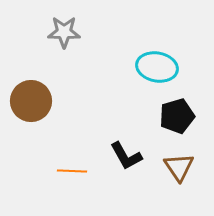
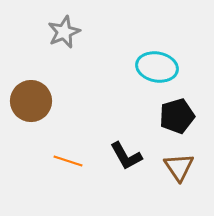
gray star: rotated 24 degrees counterclockwise
orange line: moved 4 px left, 10 px up; rotated 16 degrees clockwise
